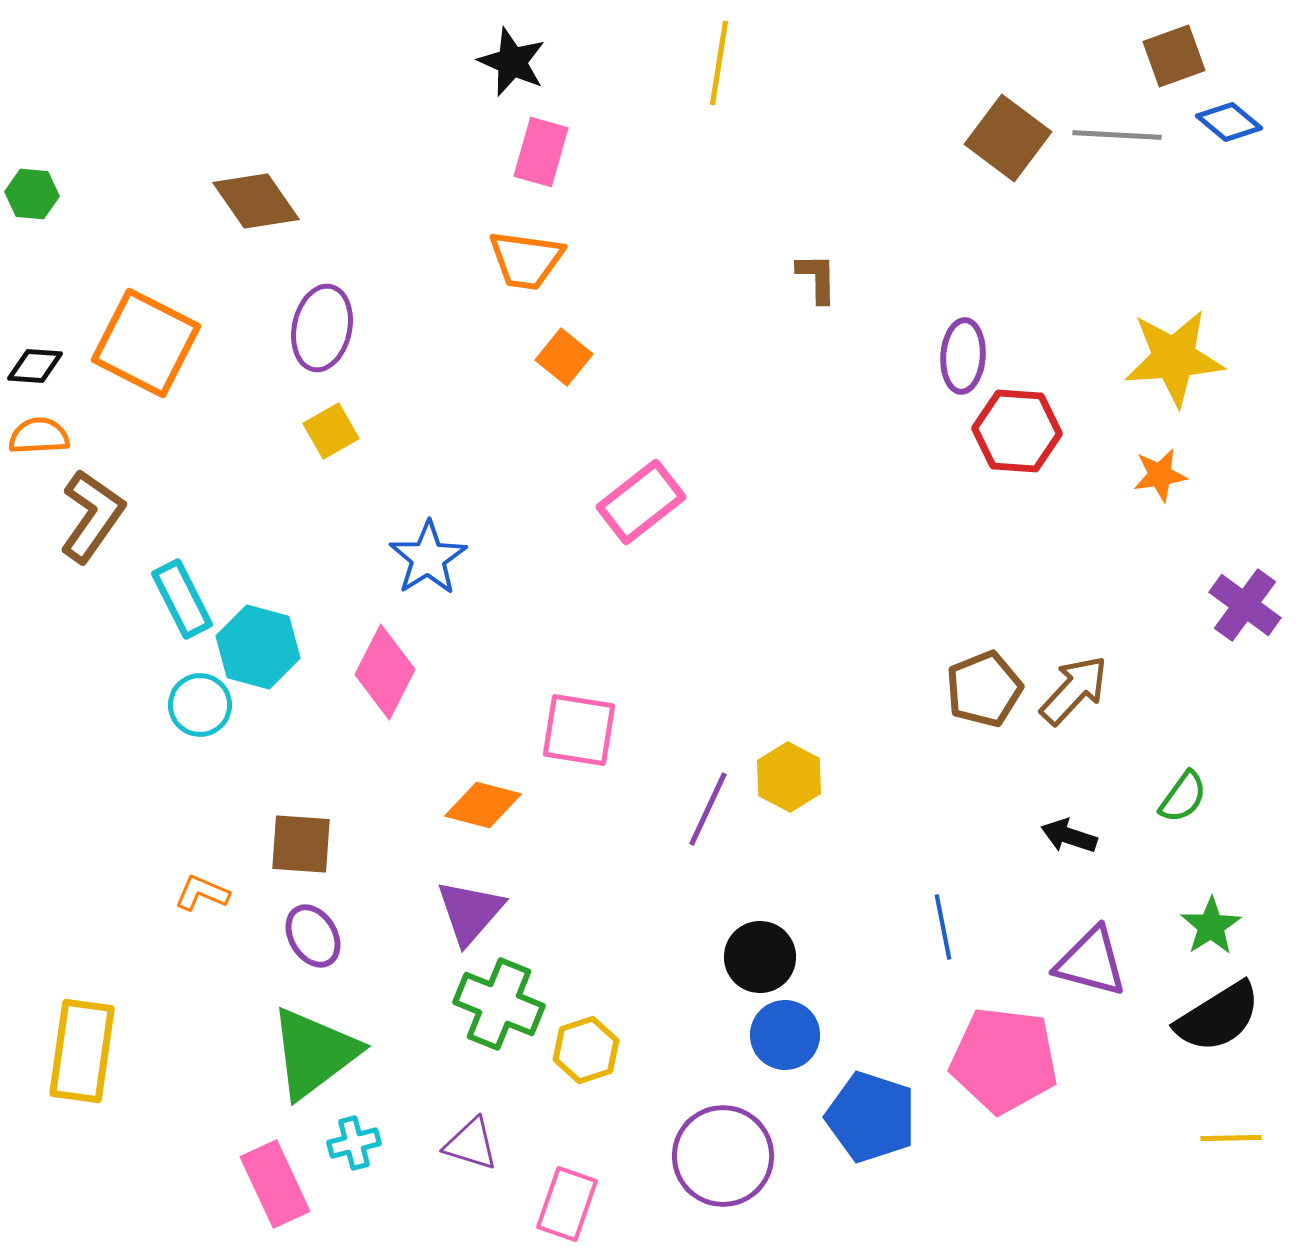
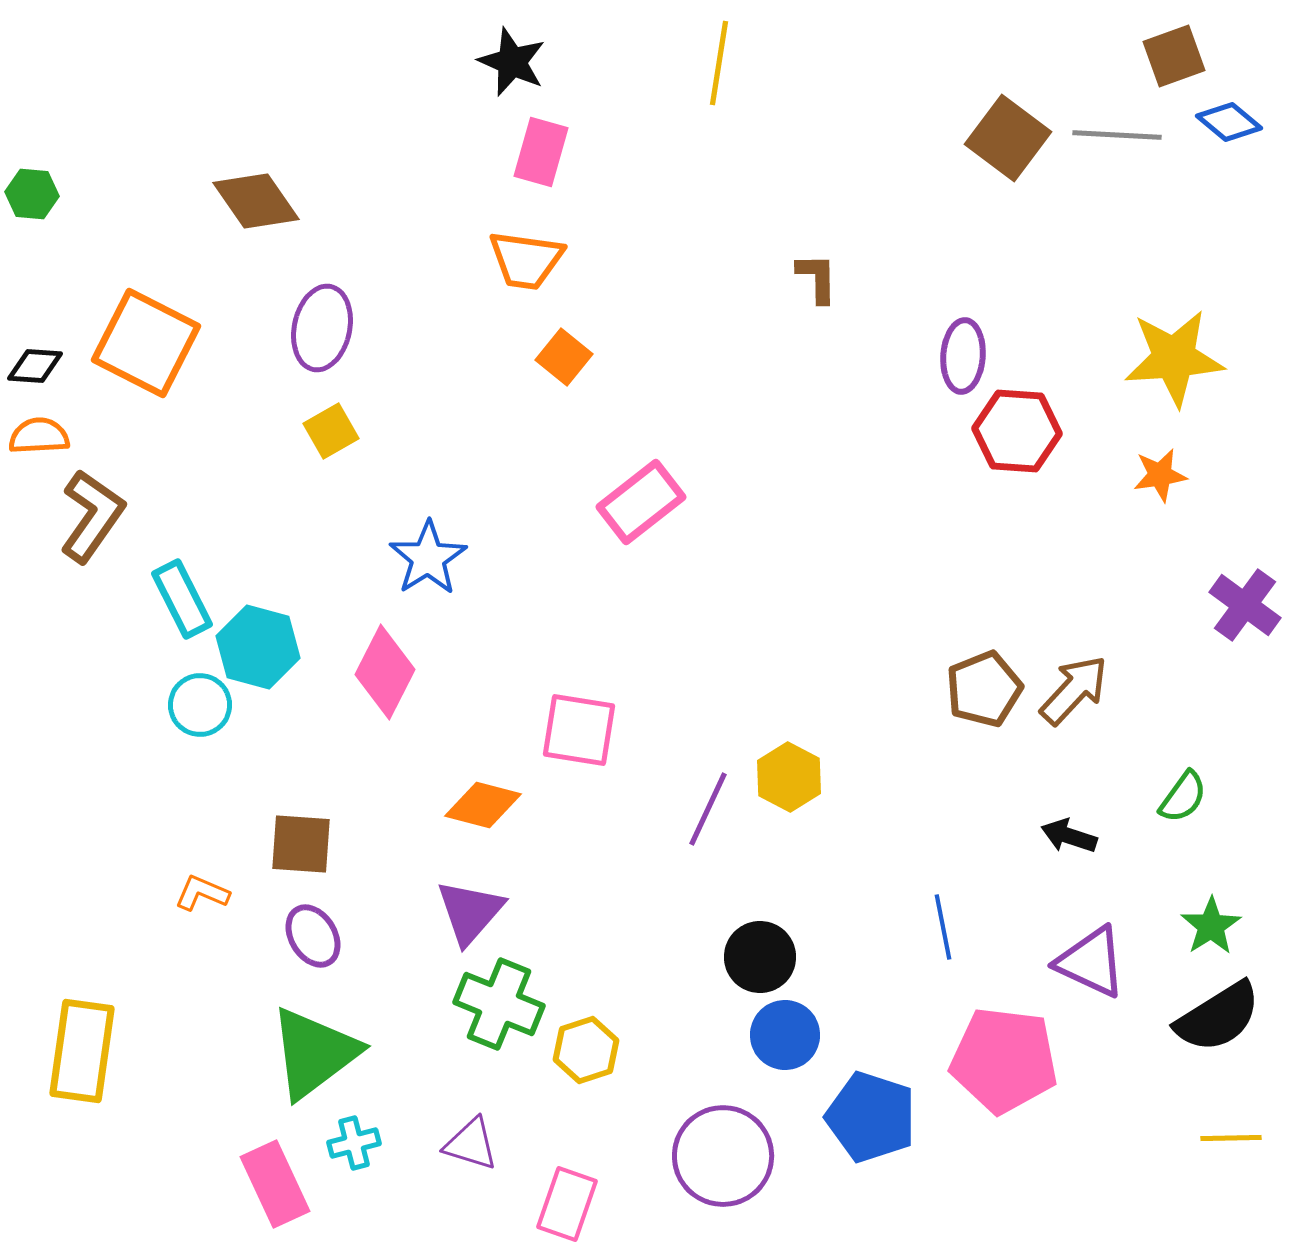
purple triangle at (1091, 962): rotated 10 degrees clockwise
